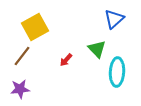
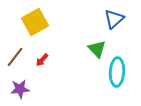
yellow square: moved 5 px up
brown line: moved 7 px left, 1 px down
red arrow: moved 24 px left
